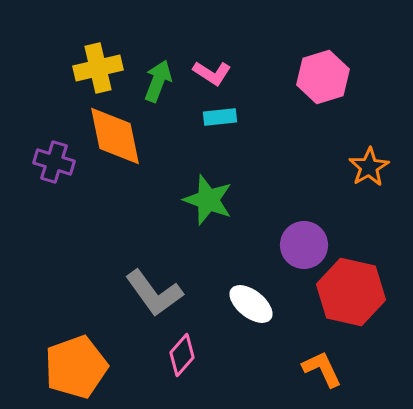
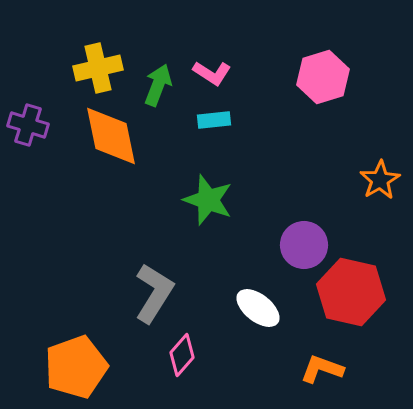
green arrow: moved 4 px down
cyan rectangle: moved 6 px left, 3 px down
orange diamond: moved 4 px left
purple cross: moved 26 px left, 37 px up
orange star: moved 11 px right, 13 px down
gray L-shape: rotated 112 degrees counterclockwise
white ellipse: moved 7 px right, 4 px down
orange L-shape: rotated 45 degrees counterclockwise
